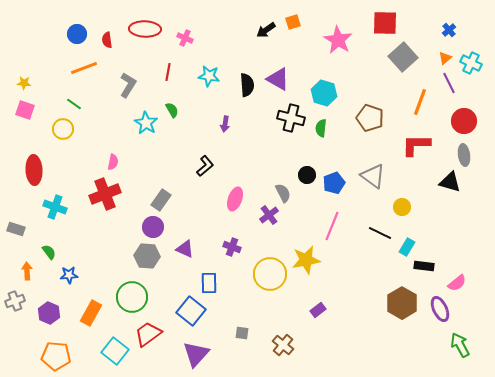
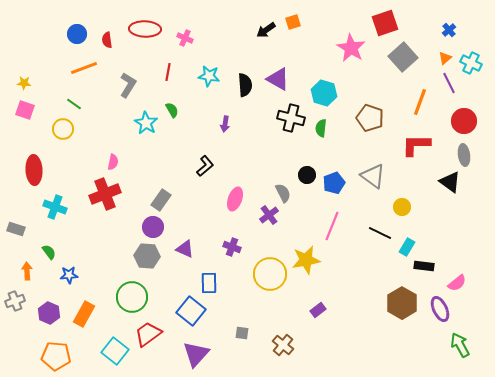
red square at (385, 23): rotated 20 degrees counterclockwise
pink star at (338, 40): moved 13 px right, 8 px down
black semicircle at (247, 85): moved 2 px left
black triangle at (450, 182): rotated 20 degrees clockwise
orange rectangle at (91, 313): moved 7 px left, 1 px down
